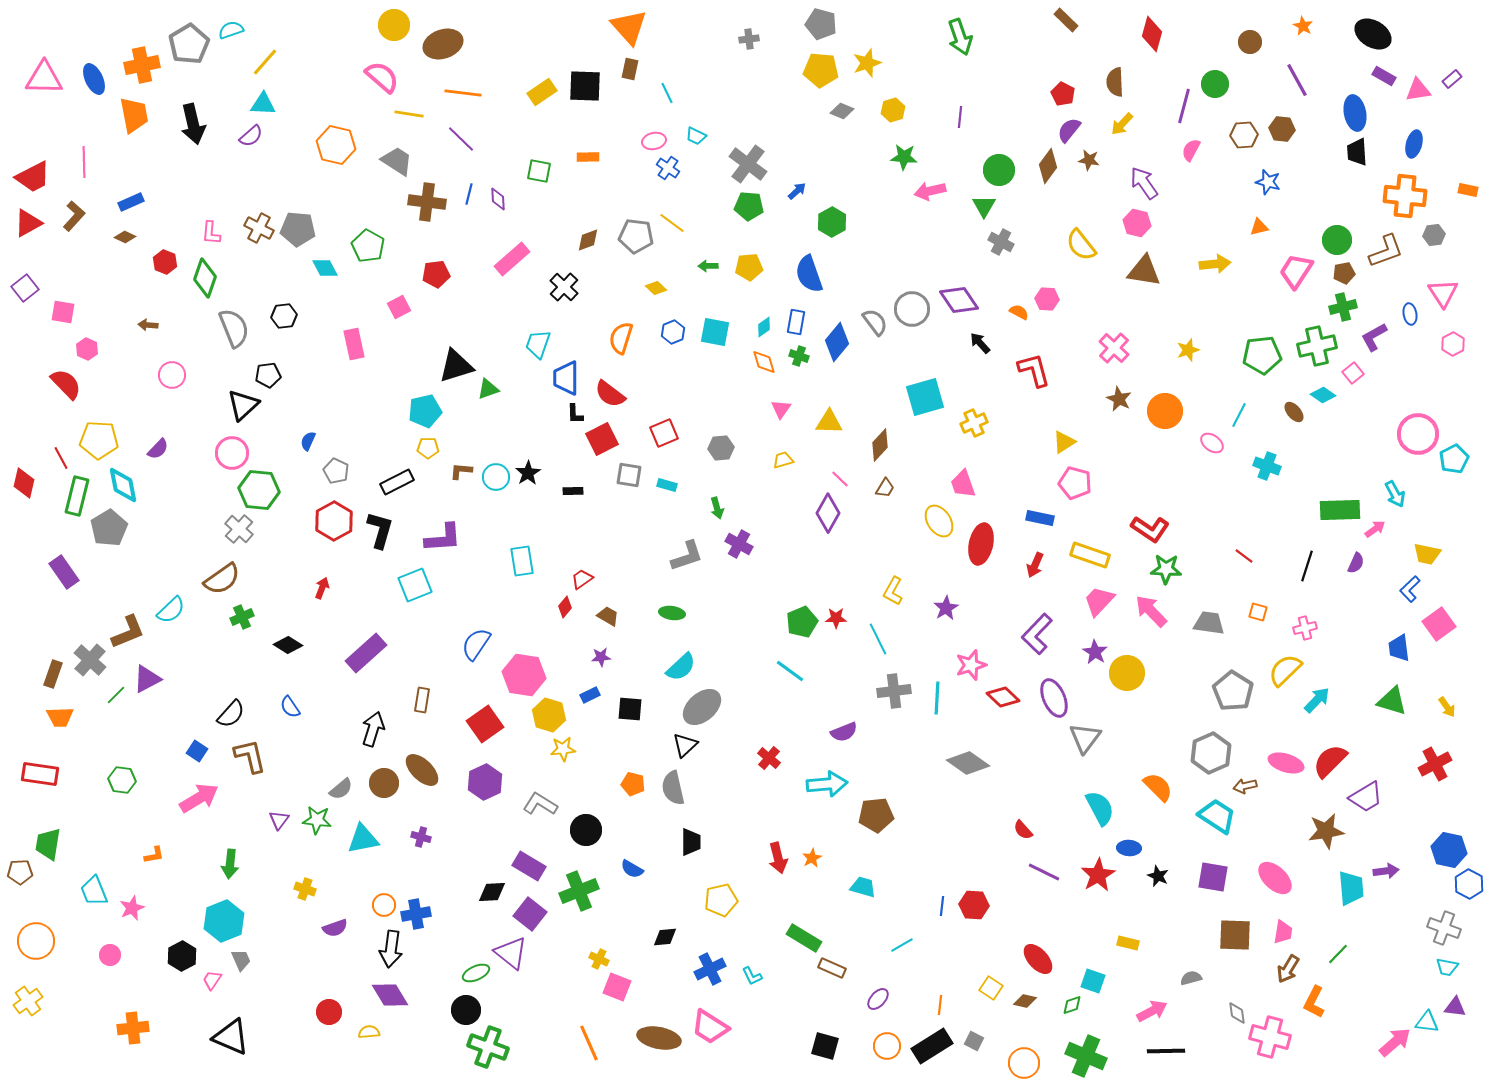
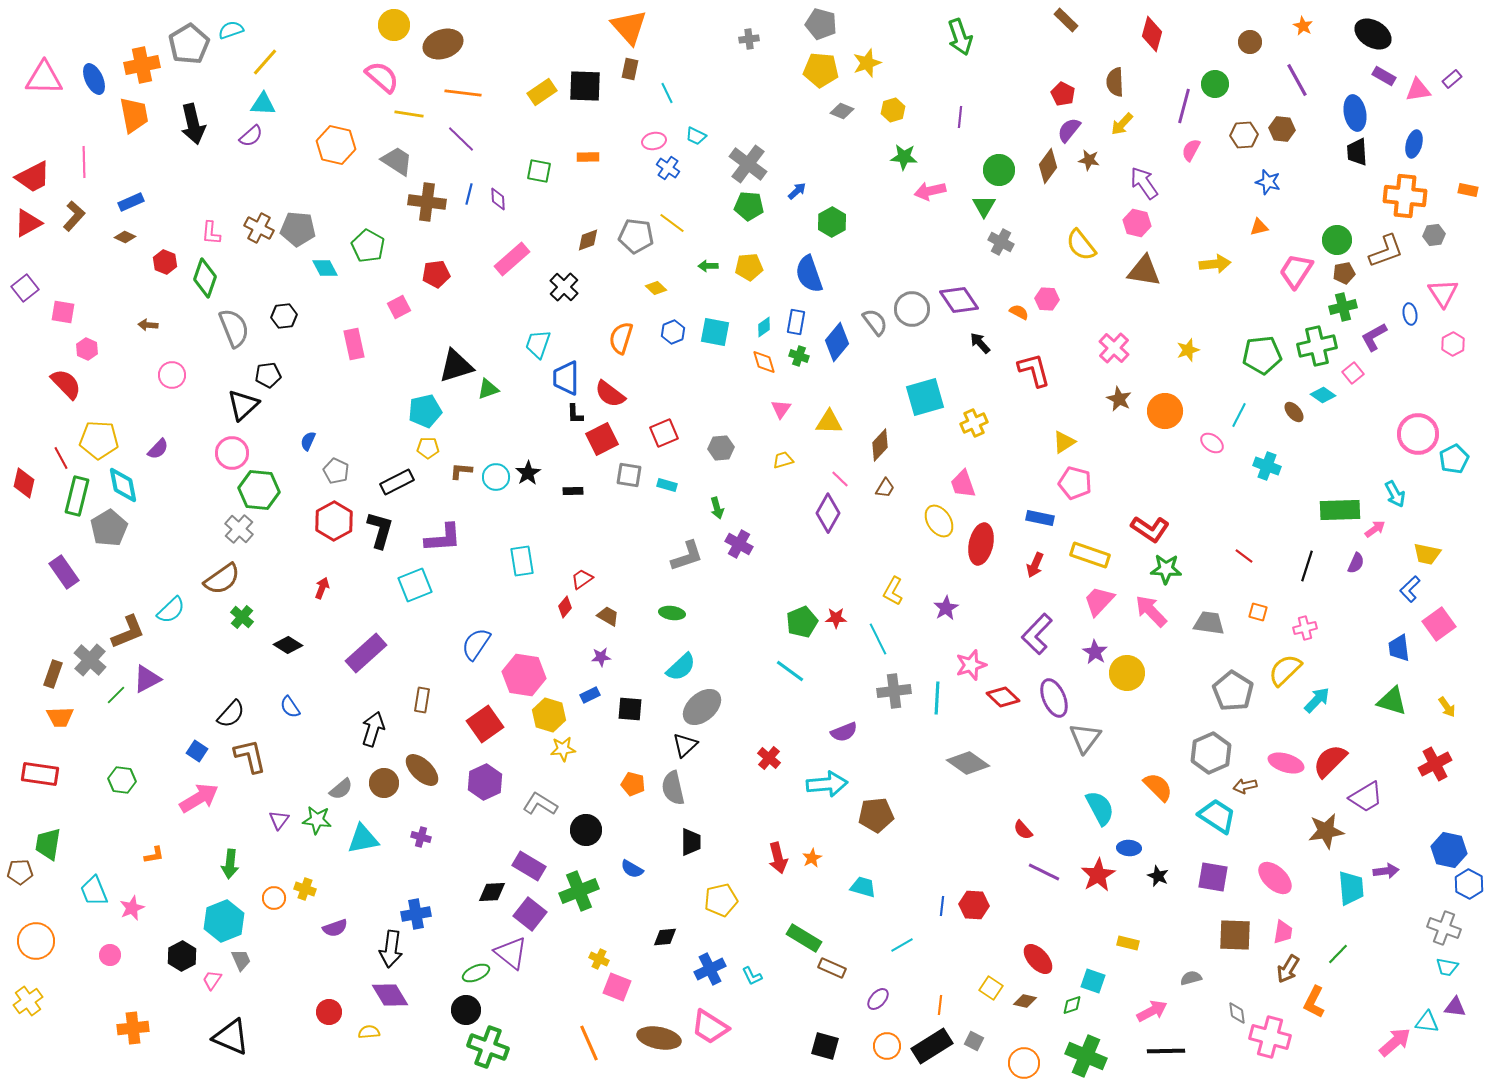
green cross at (242, 617): rotated 25 degrees counterclockwise
orange circle at (384, 905): moved 110 px left, 7 px up
